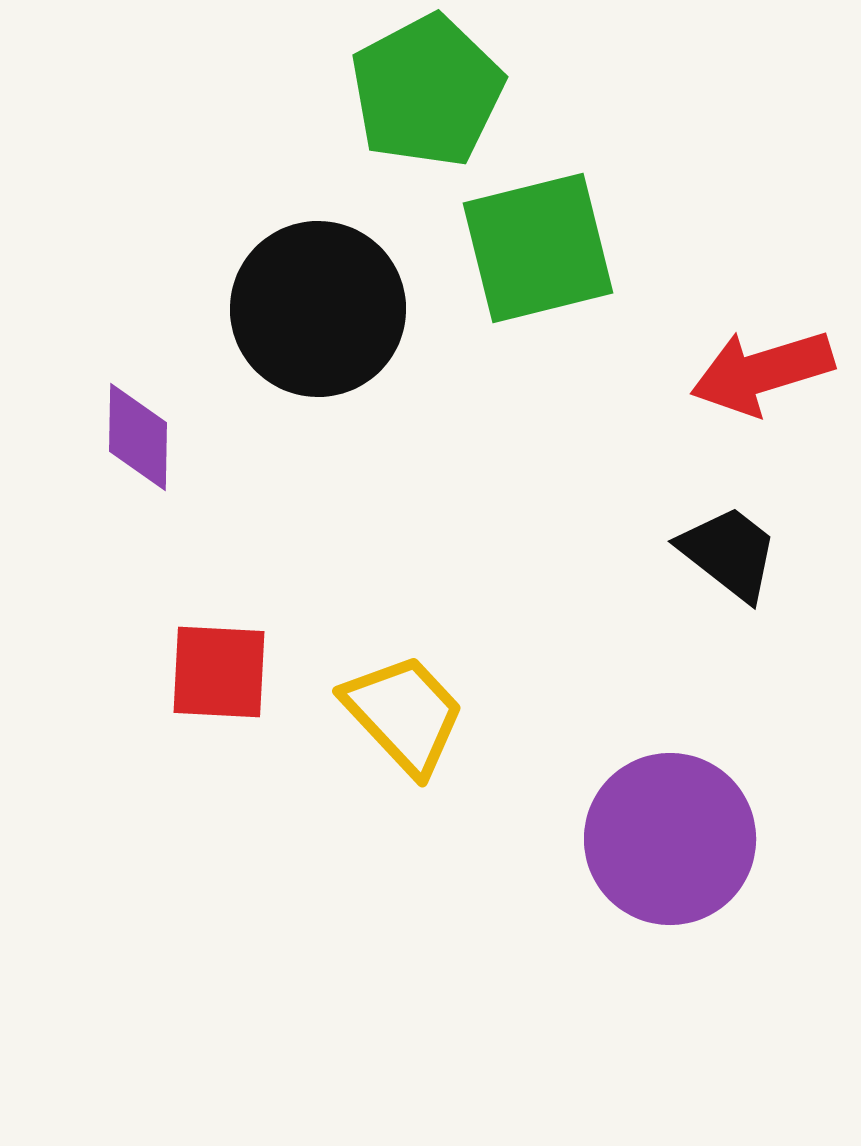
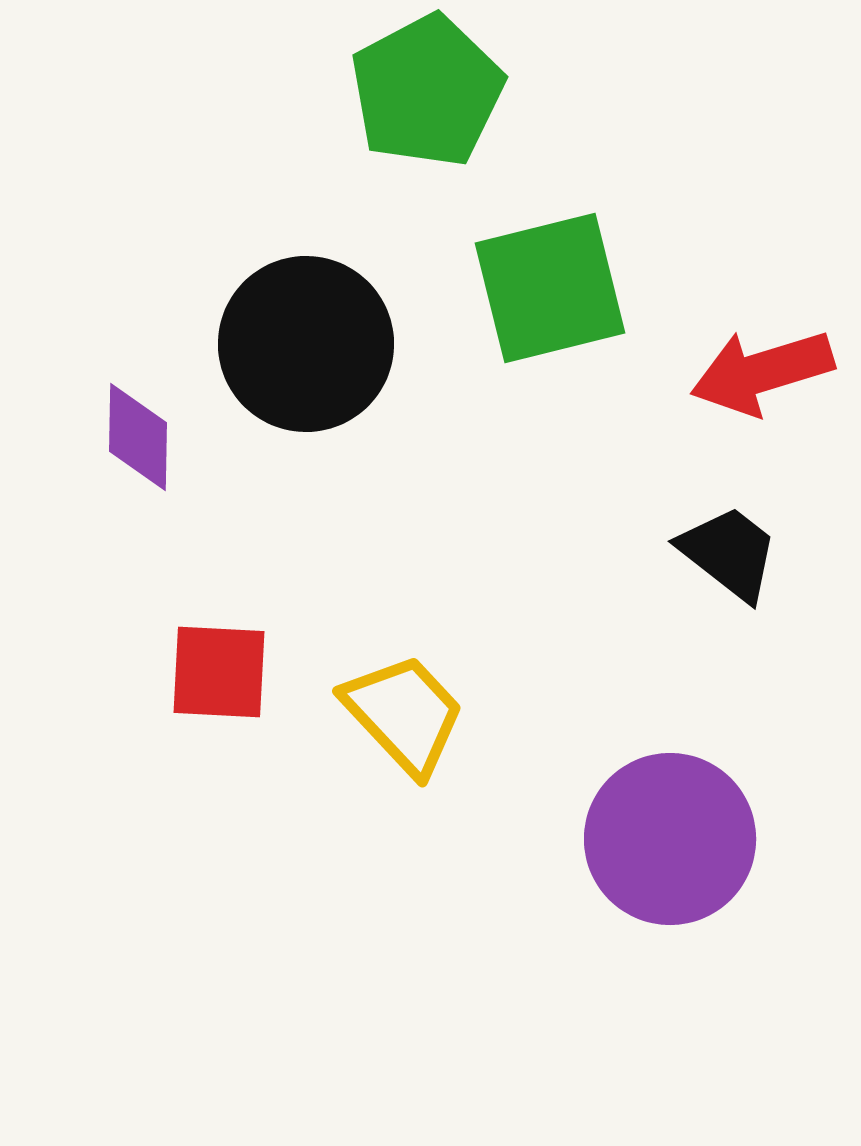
green square: moved 12 px right, 40 px down
black circle: moved 12 px left, 35 px down
